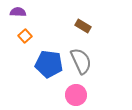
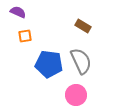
purple semicircle: rotated 21 degrees clockwise
orange square: rotated 32 degrees clockwise
